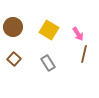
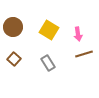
pink arrow: rotated 24 degrees clockwise
brown line: rotated 60 degrees clockwise
